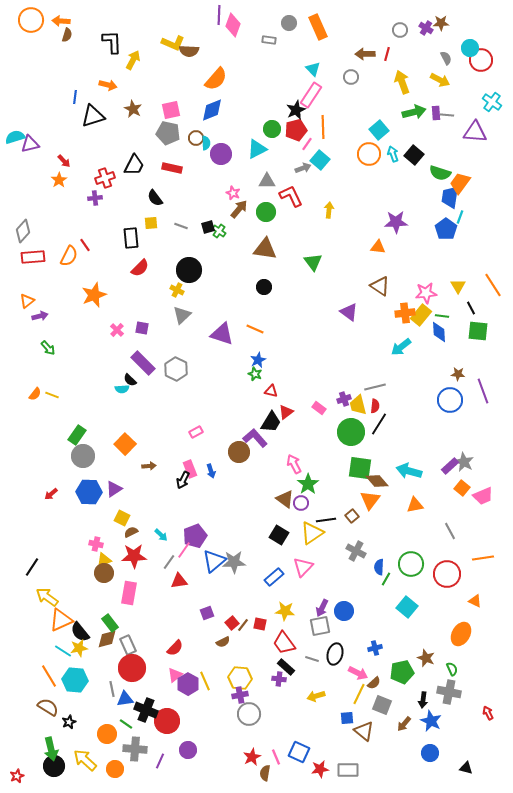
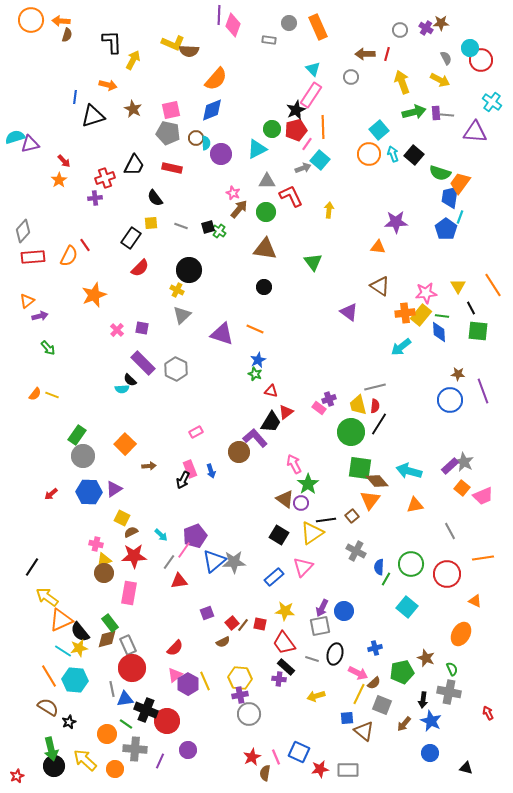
black rectangle at (131, 238): rotated 40 degrees clockwise
purple cross at (344, 399): moved 15 px left
